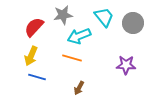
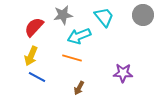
gray circle: moved 10 px right, 8 px up
purple star: moved 3 px left, 8 px down
blue line: rotated 12 degrees clockwise
